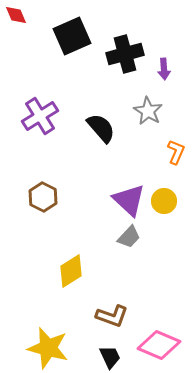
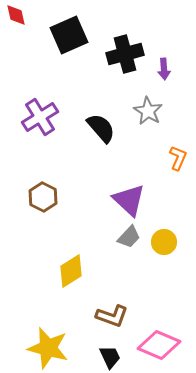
red diamond: rotated 10 degrees clockwise
black square: moved 3 px left, 1 px up
purple cross: moved 1 px down
orange L-shape: moved 2 px right, 6 px down
yellow circle: moved 41 px down
